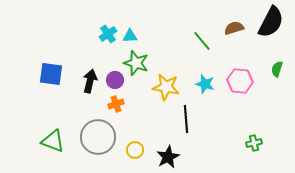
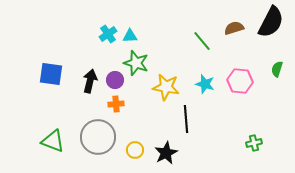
orange cross: rotated 14 degrees clockwise
black star: moved 2 px left, 4 px up
